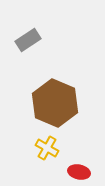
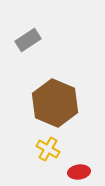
yellow cross: moved 1 px right, 1 px down
red ellipse: rotated 20 degrees counterclockwise
